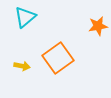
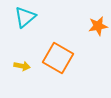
orange square: rotated 24 degrees counterclockwise
